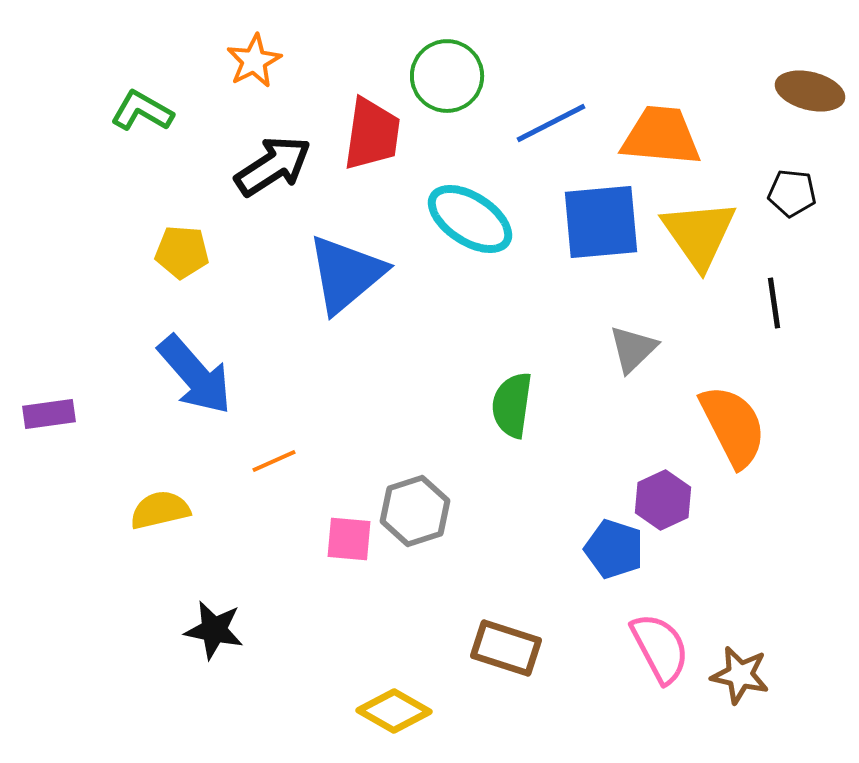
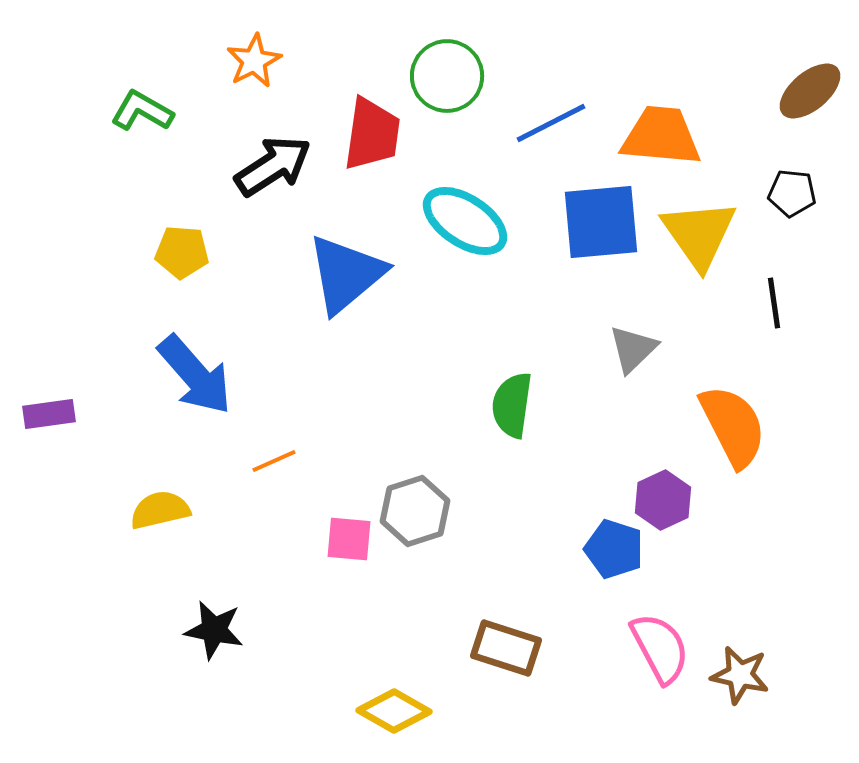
brown ellipse: rotated 54 degrees counterclockwise
cyan ellipse: moved 5 px left, 2 px down
